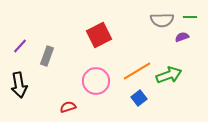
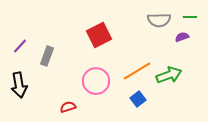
gray semicircle: moved 3 px left
blue square: moved 1 px left, 1 px down
